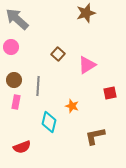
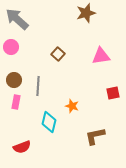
pink triangle: moved 14 px right, 9 px up; rotated 24 degrees clockwise
red square: moved 3 px right
